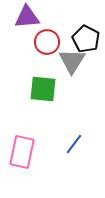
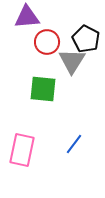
pink rectangle: moved 2 px up
